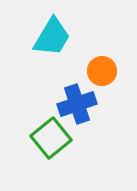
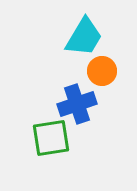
cyan trapezoid: moved 32 px right
green square: rotated 30 degrees clockwise
